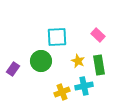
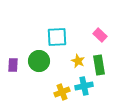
pink rectangle: moved 2 px right
green circle: moved 2 px left
purple rectangle: moved 4 px up; rotated 32 degrees counterclockwise
